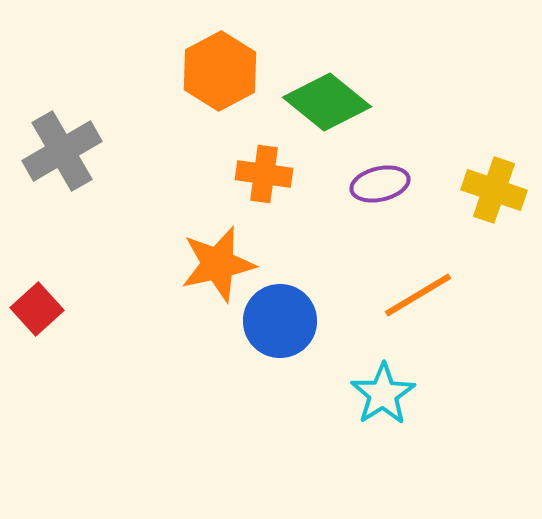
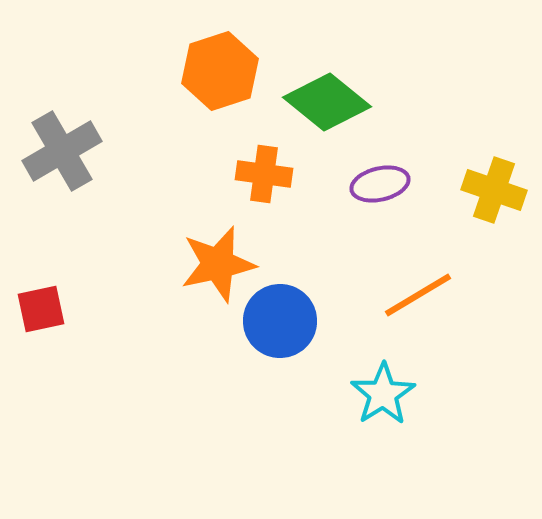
orange hexagon: rotated 10 degrees clockwise
red square: moved 4 px right; rotated 30 degrees clockwise
